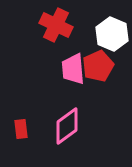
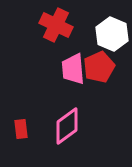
red pentagon: moved 1 px right, 1 px down
